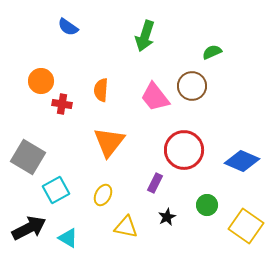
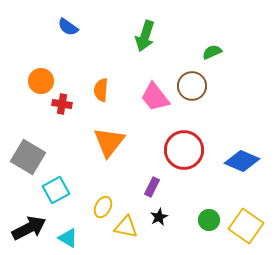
purple rectangle: moved 3 px left, 4 px down
yellow ellipse: moved 12 px down
green circle: moved 2 px right, 15 px down
black star: moved 8 px left
